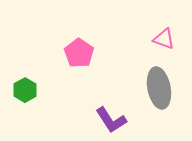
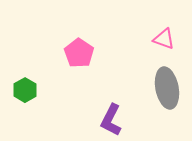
gray ellipse: moved 8 px right
purple L-shape: rotated 60 degrees clockwise
